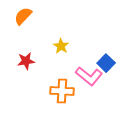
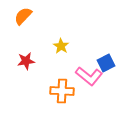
blue square: rotated 18 degrees clockwise
